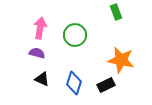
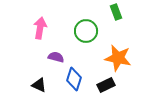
green circle: moved 11 px right, 4 px up
purple semicircle: moved 19 px right, 4 px down
orange star: moved 3 px left, 2 px up
black triangle: moved 3 px left, 6 px down
blue diamond: moved 4 px up
